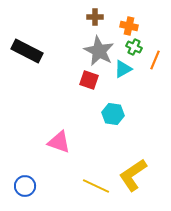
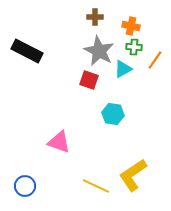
orange cross: moved 2 px right
green cross: rotated 21 degrees counterclockwise
orange line: rotated 12 degrees clockwise
